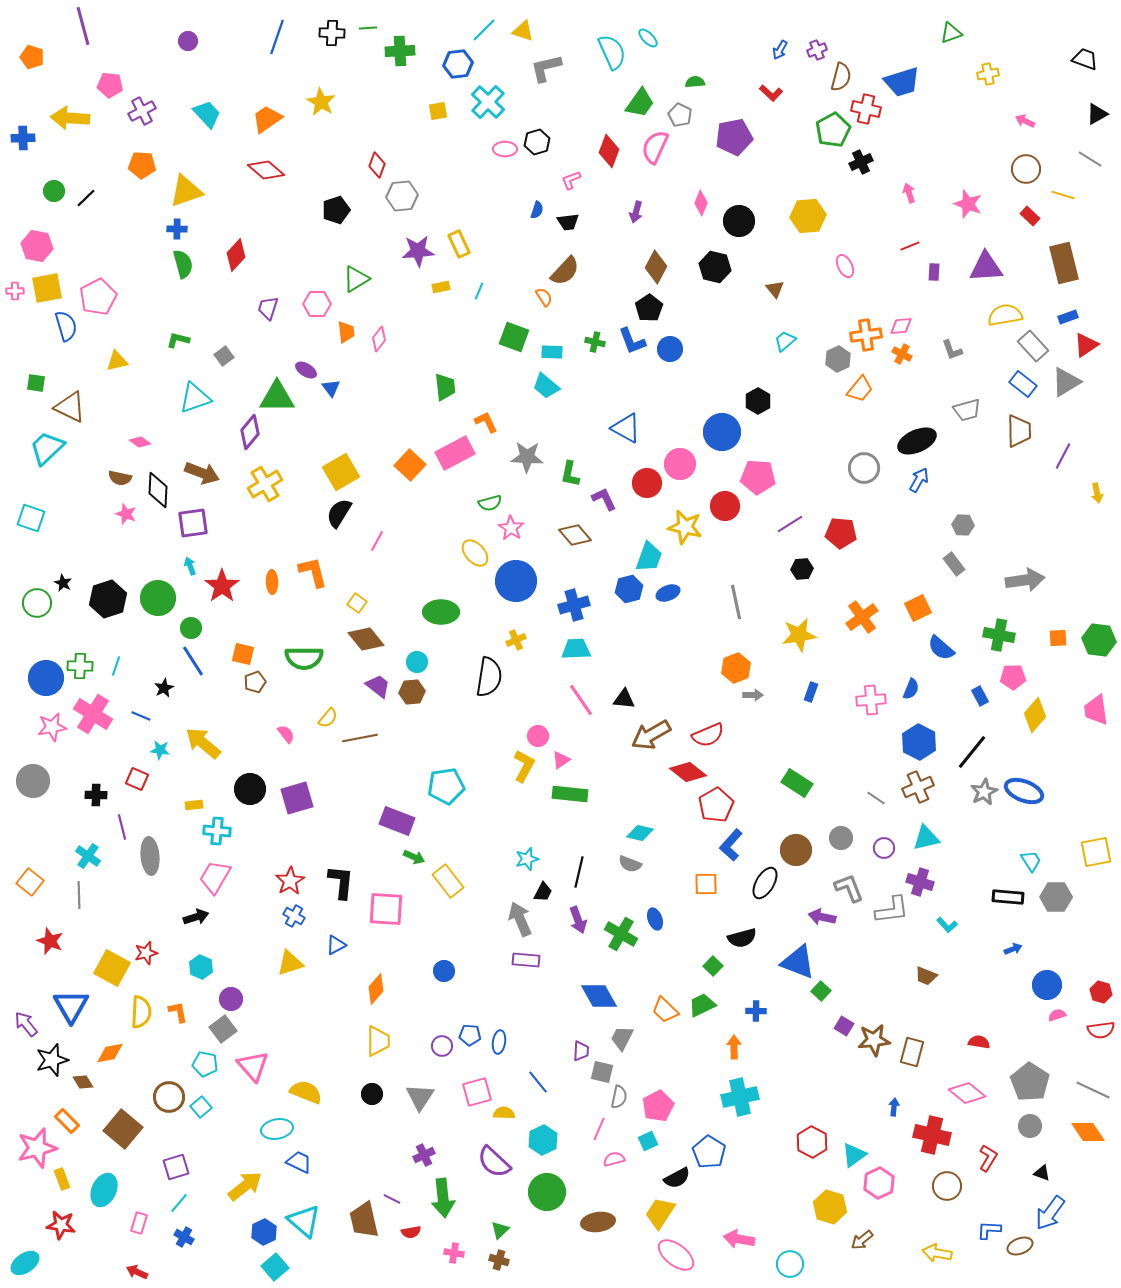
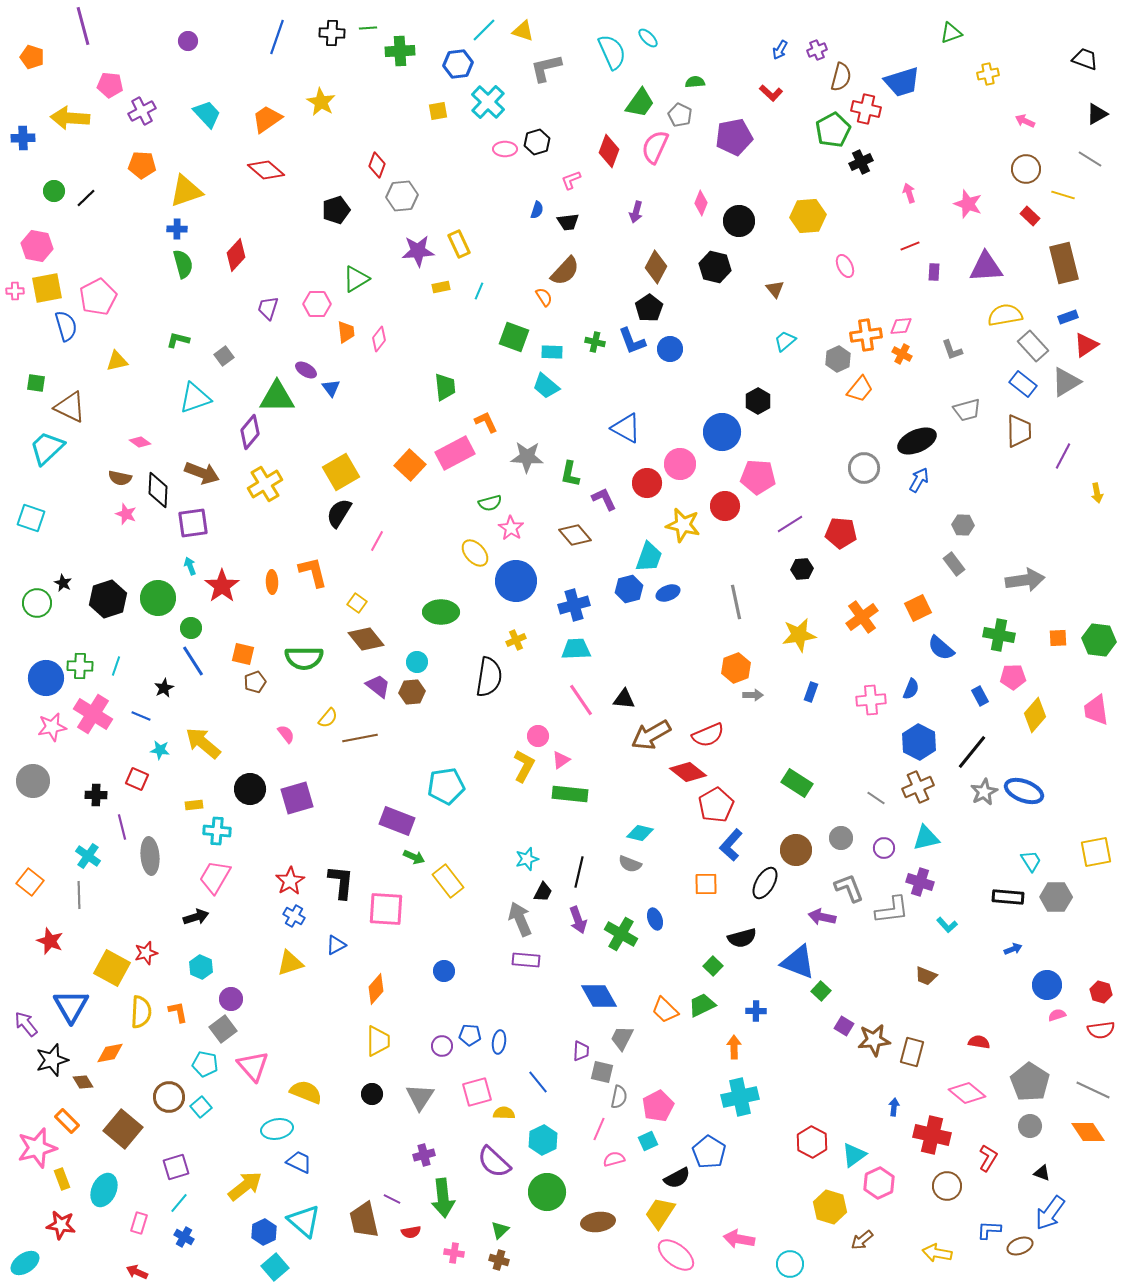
yellow star at (685, 527): moved 2 px left, 2 px up
purple cross at (424, 1155): rotated 10 degrees clockwise
